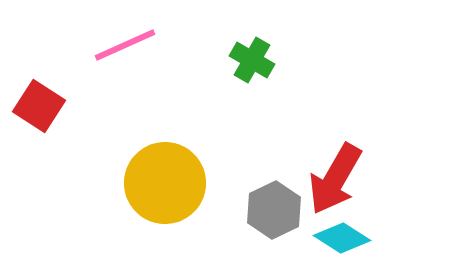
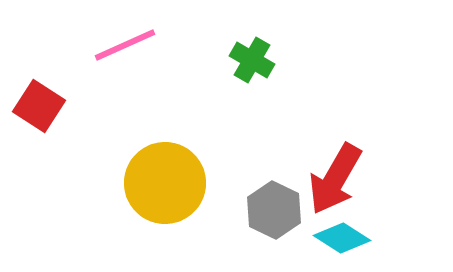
gray hexagon: rotated 8 degrees counterclockwise
